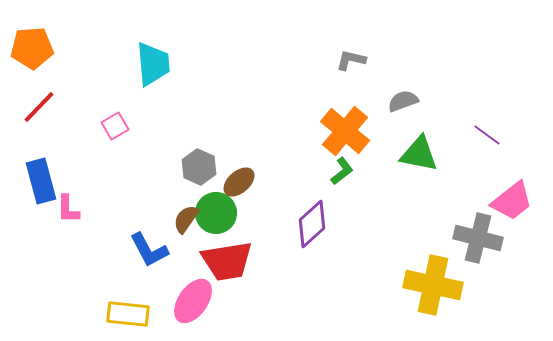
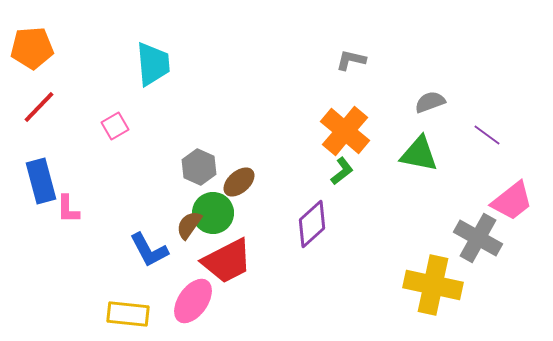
gray semicircle: moved 27 px right, 1 px down
green circle: moved 3 px left
brown semicircle: moved 3 px right, 6 px down
gray cross: rotated 15 degrees clockwise
red trapezoid: rotated 18 degrees counterclockwise
